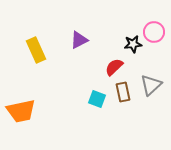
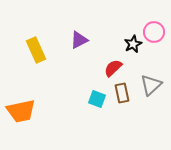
black star: rotated 18 degrees counterclockwise
red semicircle: moved 1 px left, 1 px down
brown rectangle: moved 1 px left, 1 px down
